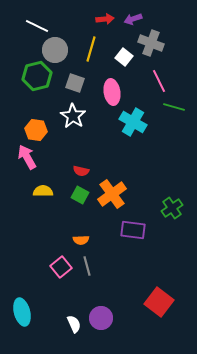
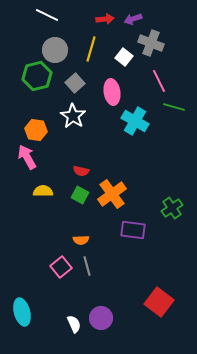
white line: moved 10 px right, 11 px up
gray square: rotated 30 degrees clockwise
cyan cross: moved 2 px right, 1 px up
